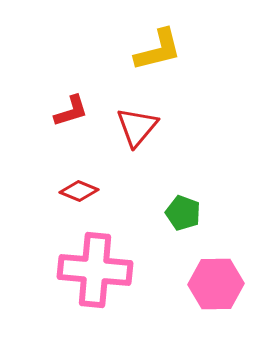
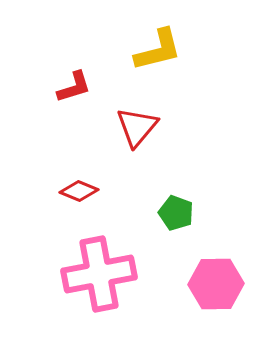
red L-shape: moved 3 px right, 24 px up
green pentagon: moved 7 px left
pink cross: moved 4 px right, 4 px down; rotated 16 degrees counterclockwise
